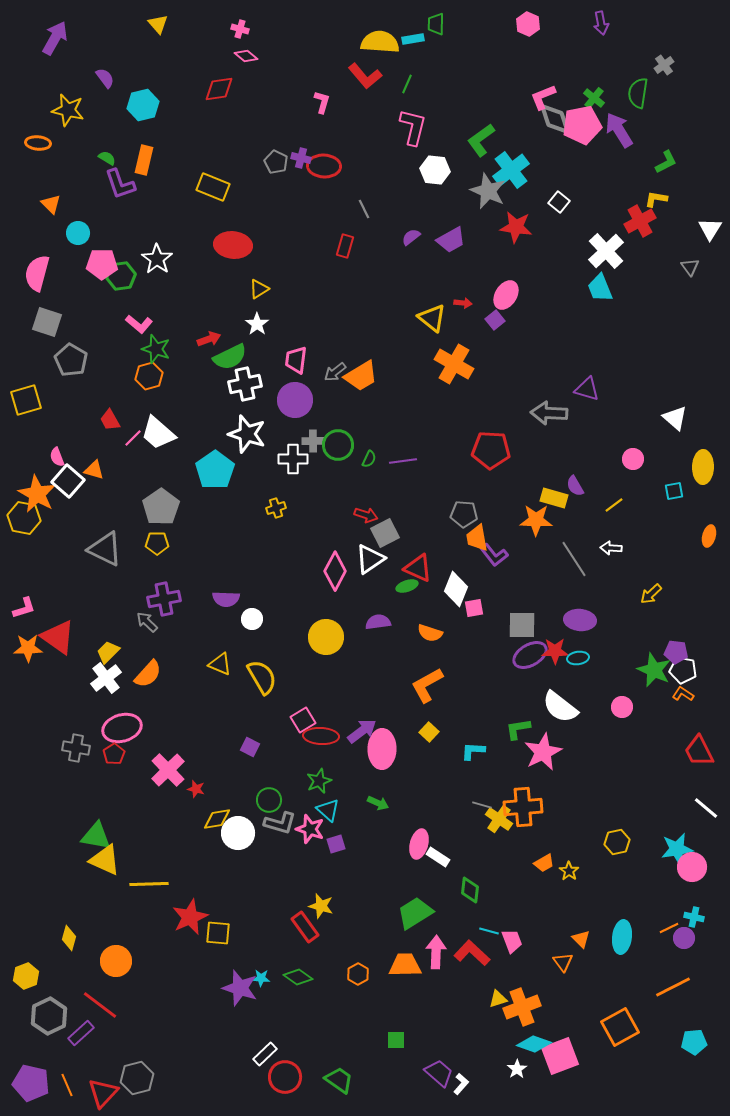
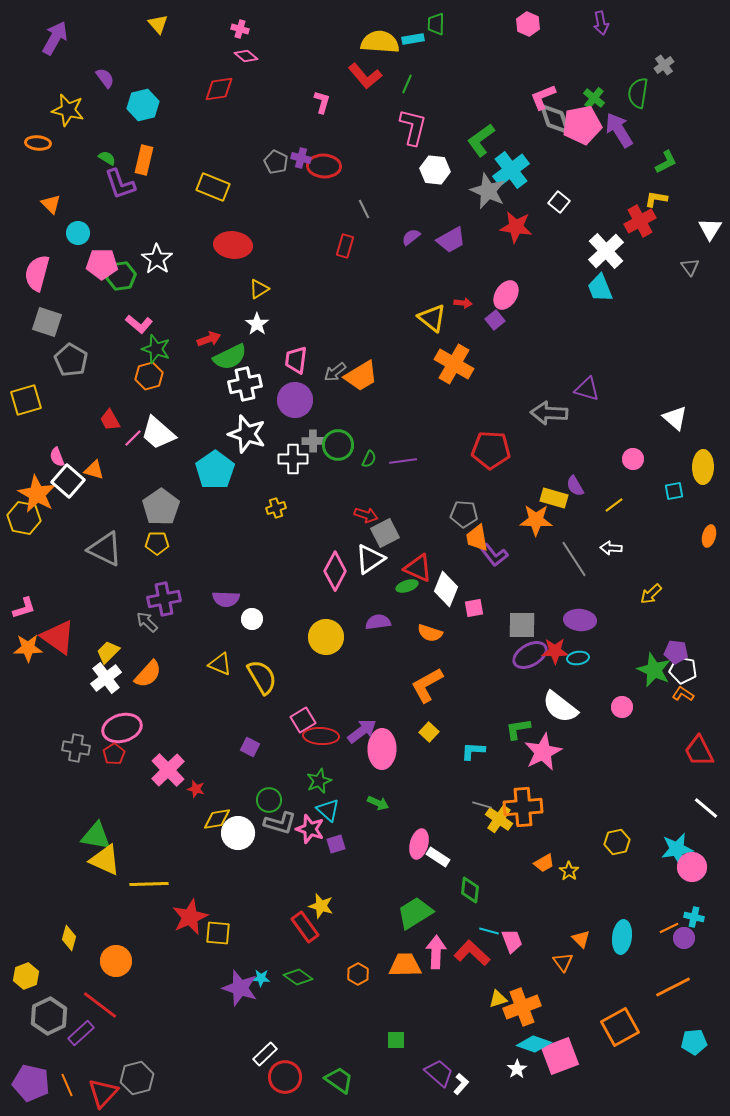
white diamond at (456, 589): moved 10 px left
